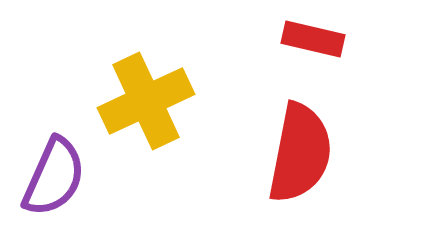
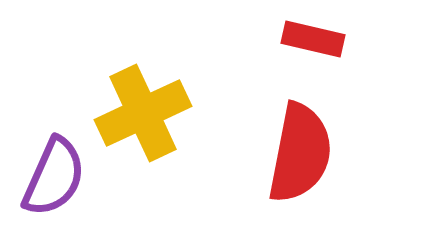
yellow cross: moved 3 px left, 12 px down
